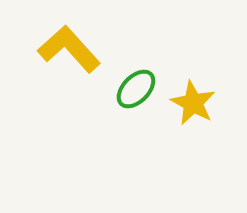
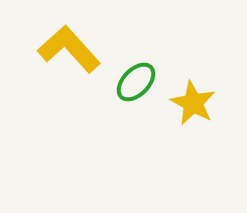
green ellipse: moved 7 px up
